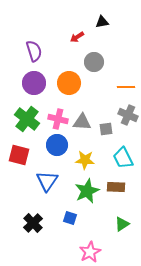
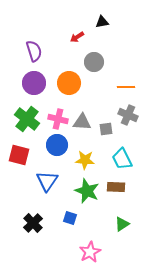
cyan trapezoid: moved 1 px left, 1 px down
green star: rotated 25 degrees counterclockwise
